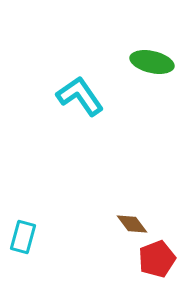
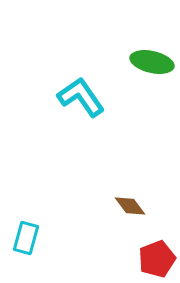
cyan L-shape: moved 1 px right, 1 px down
brown diamond: moved 2 px left, 18 px up
cyan rectangle: moved 3 px right, 1 px down
